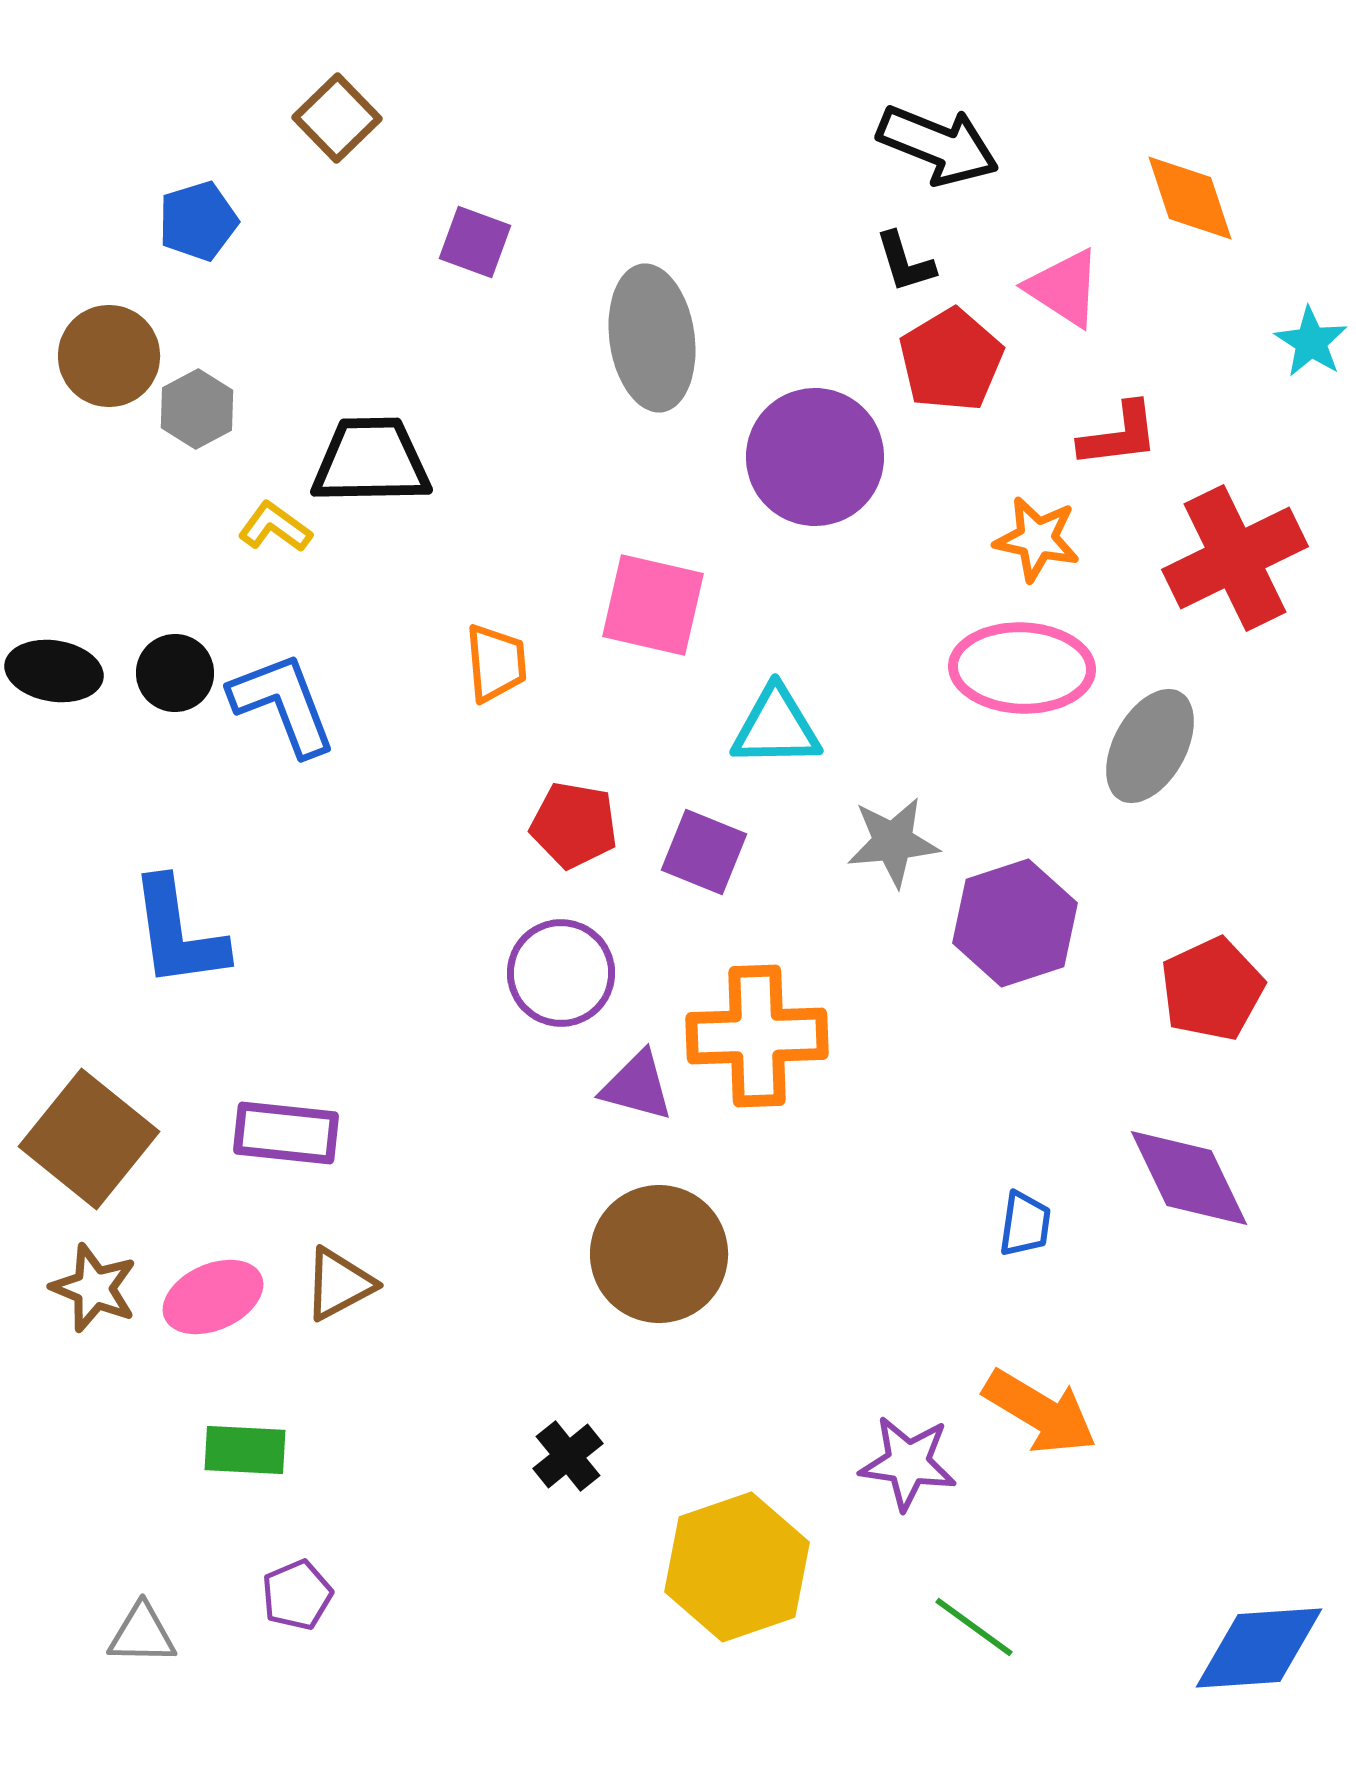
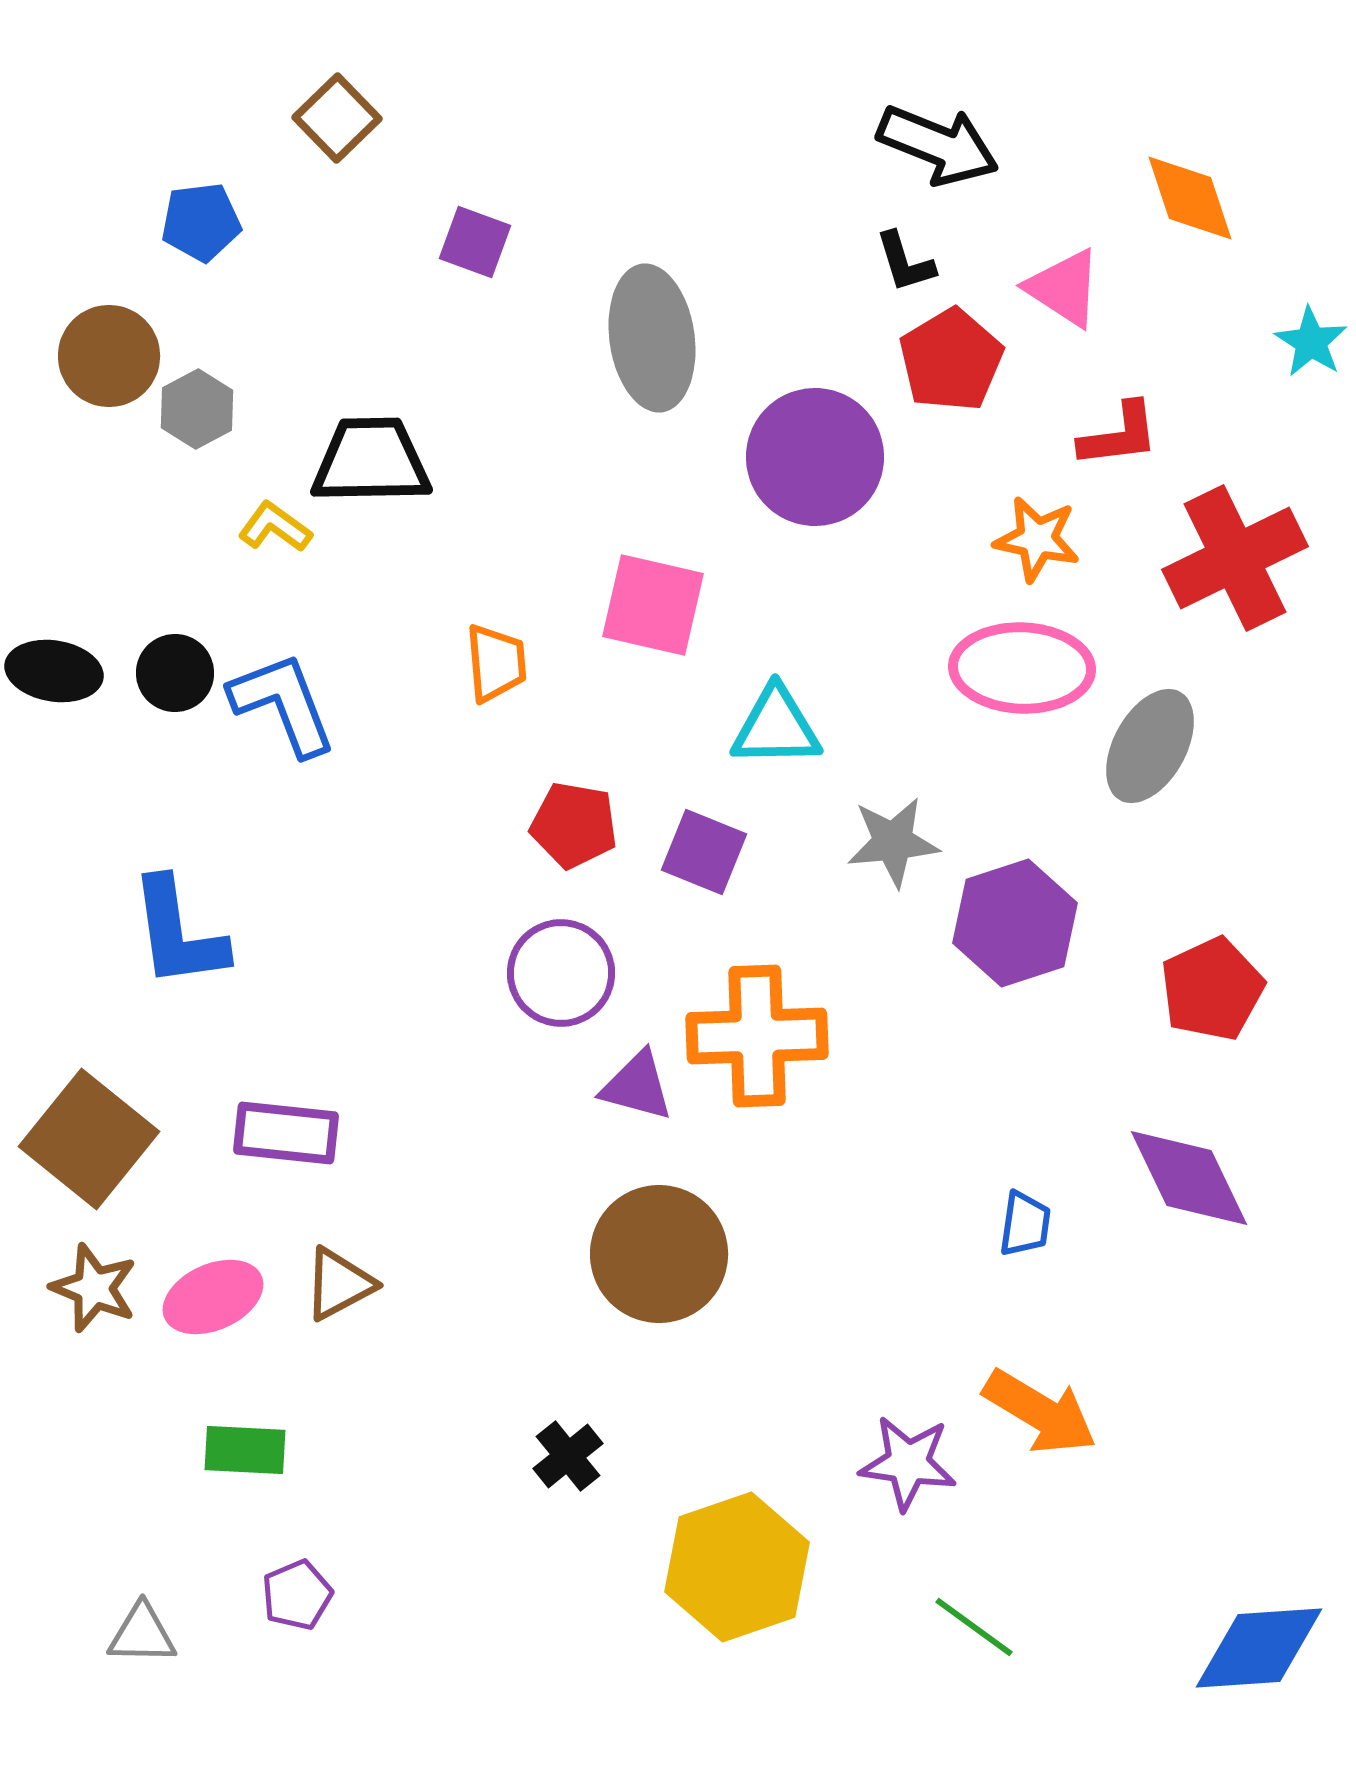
blue pentagon at (198, 221): moved 3 px right, 1 px down; rotated 10 degrees clockwise
